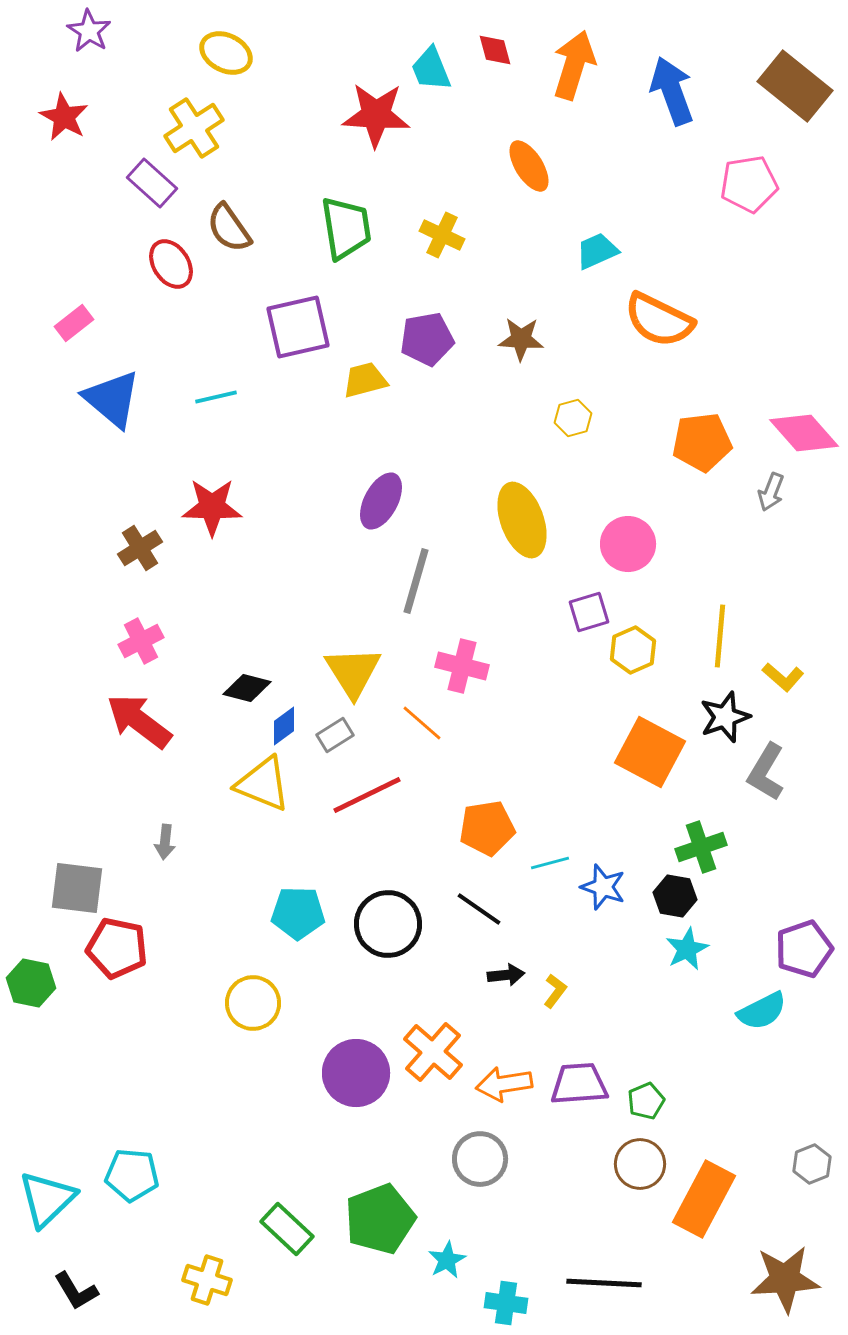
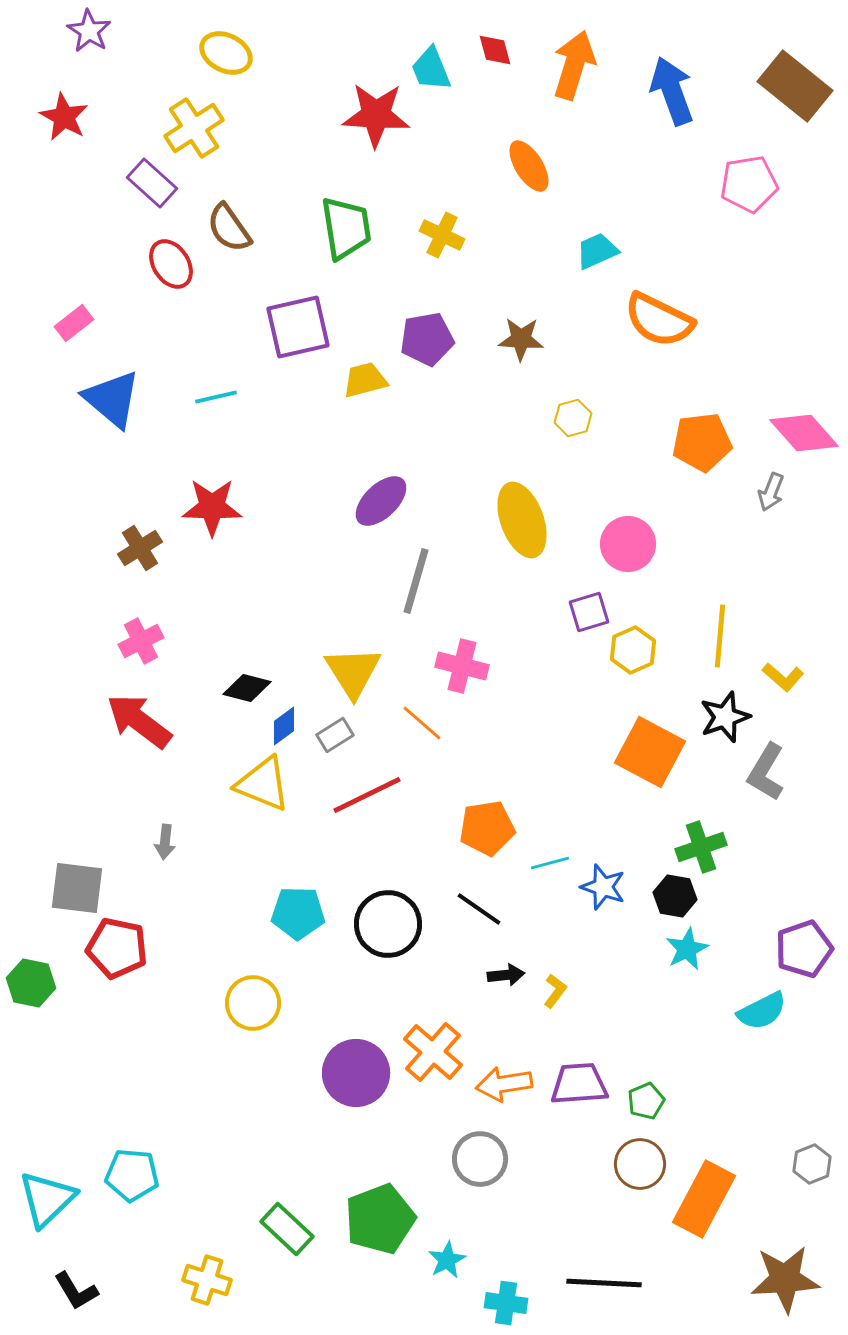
purple ellipse at (381, 501): rotated 18 degrees clockwise
